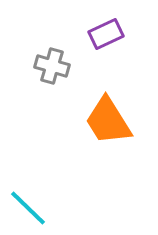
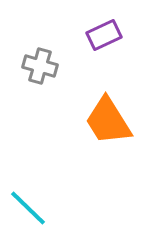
purple rectangle: moved 2 px left, 1 px down
gray cross: moved 12 px left
